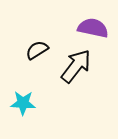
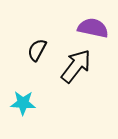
black semicircle: rotated 30 degrees counterclockwise
